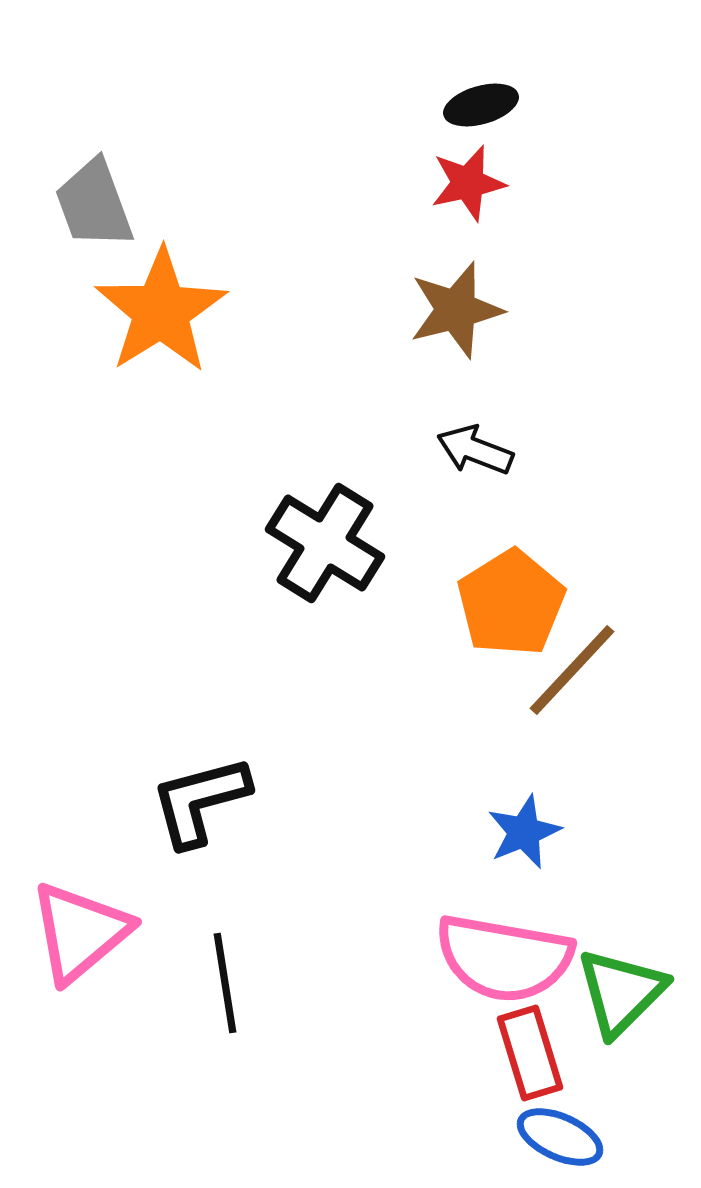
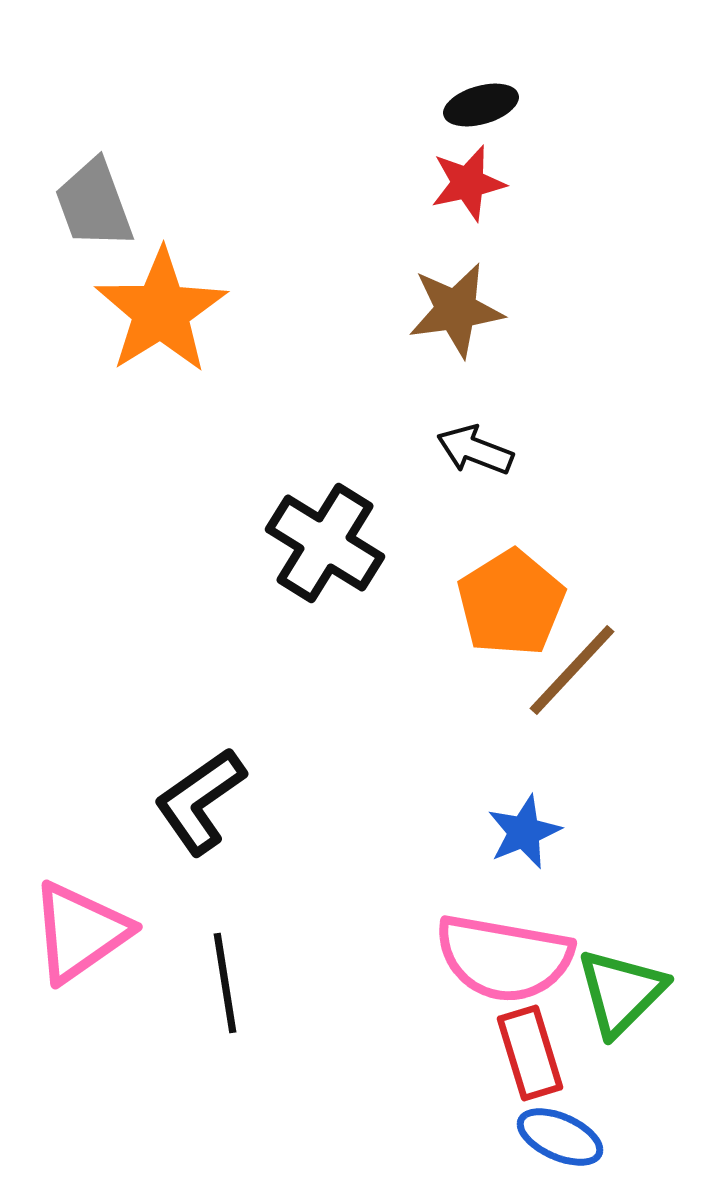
brown star: rotated 6 degrees clockwise
black L-shape: rotated 20 degrees counterclockwise
pink triangle: rotated 5 degrees clockwise
